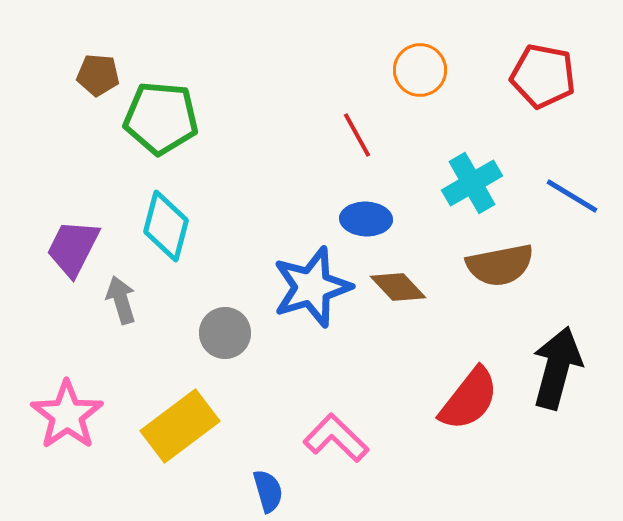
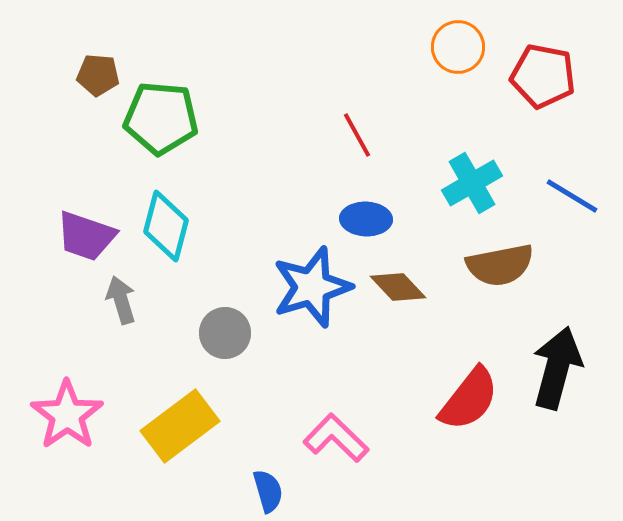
orange circle: moved 38 px right, 23 px up
purple trapezoid: moved 13 px right, 12 px up; rotated 98 degrees counterclockwise
